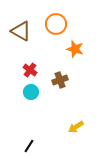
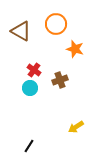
red cross: moved 4 px right
cyan circle: moved 1 px left, 4 px up
